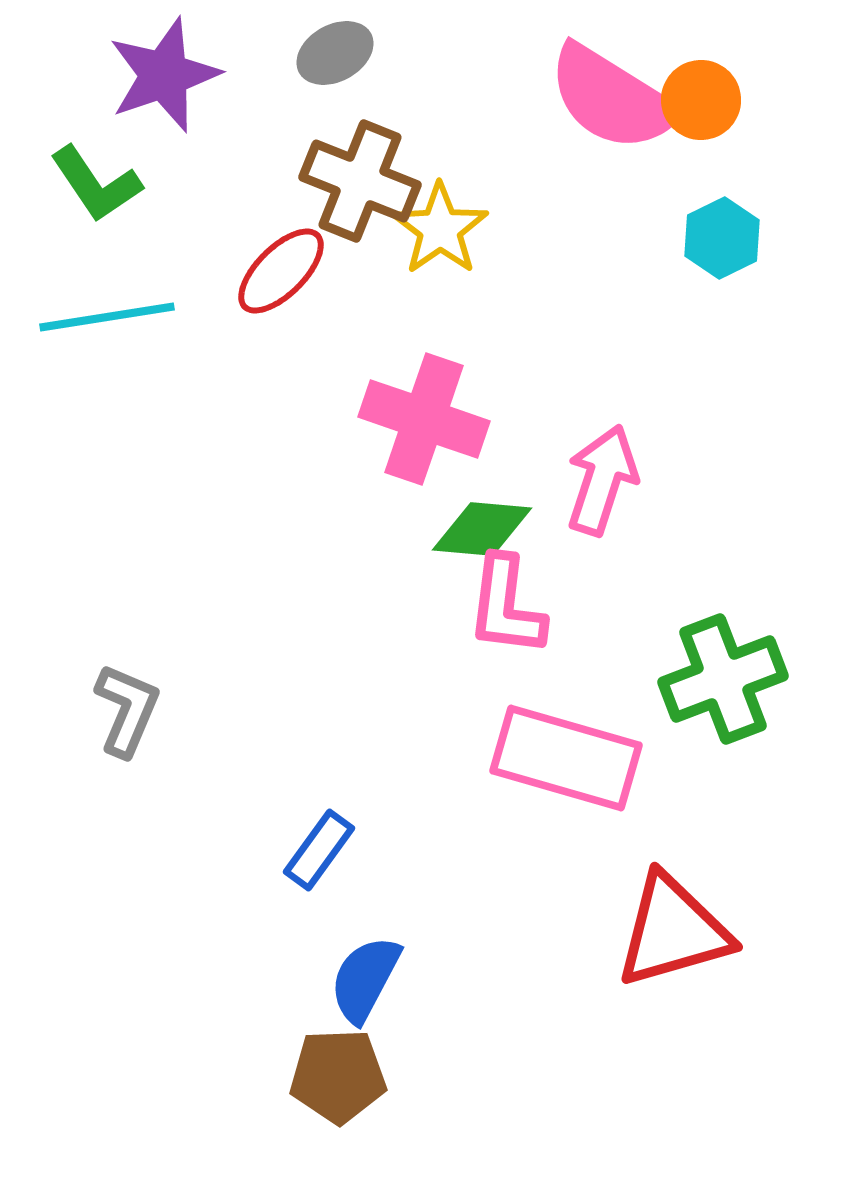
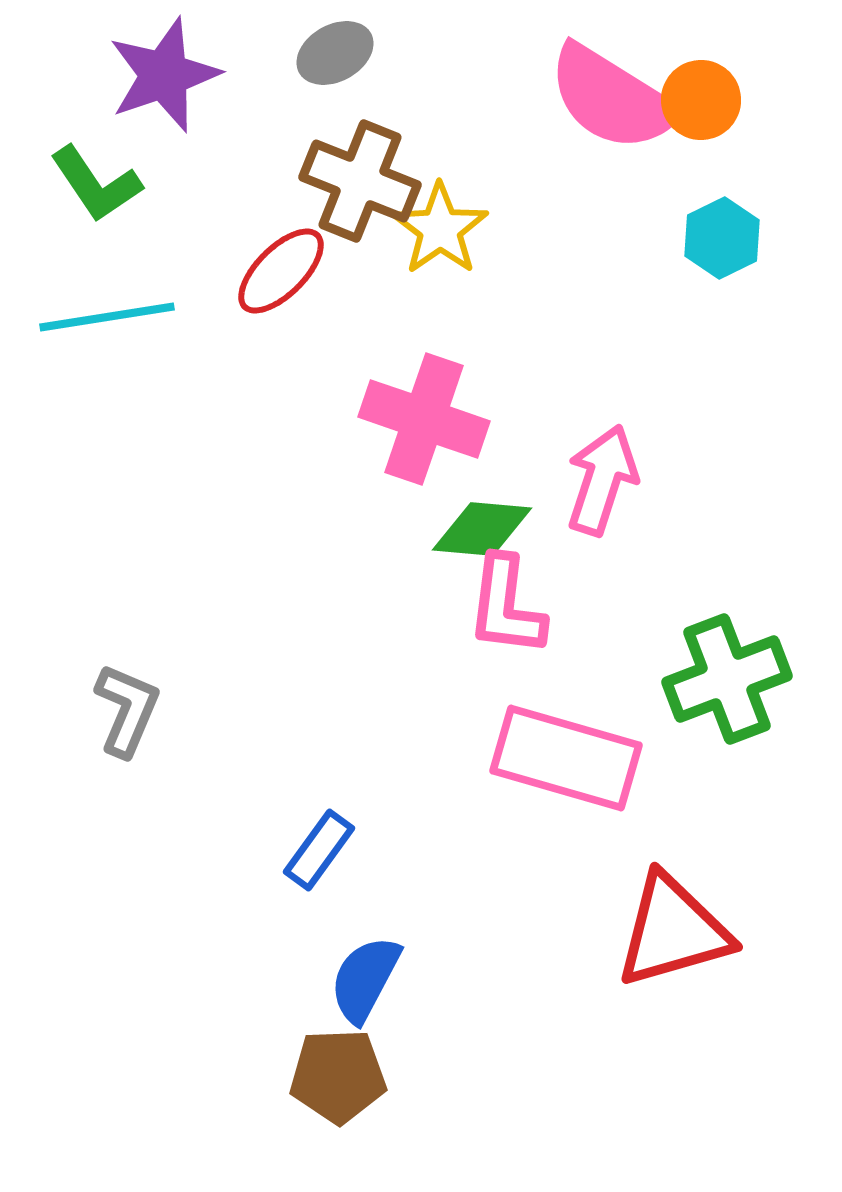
green cross: moved 4 px right
